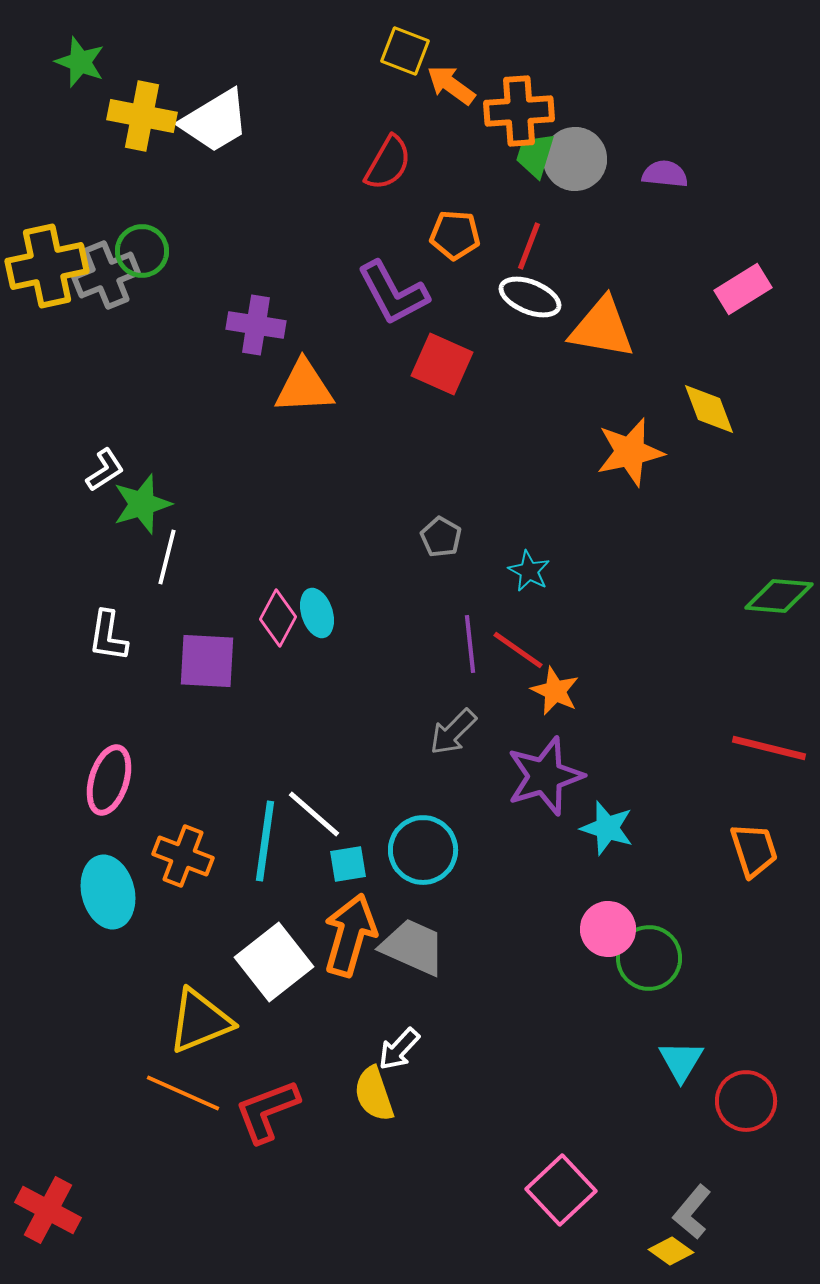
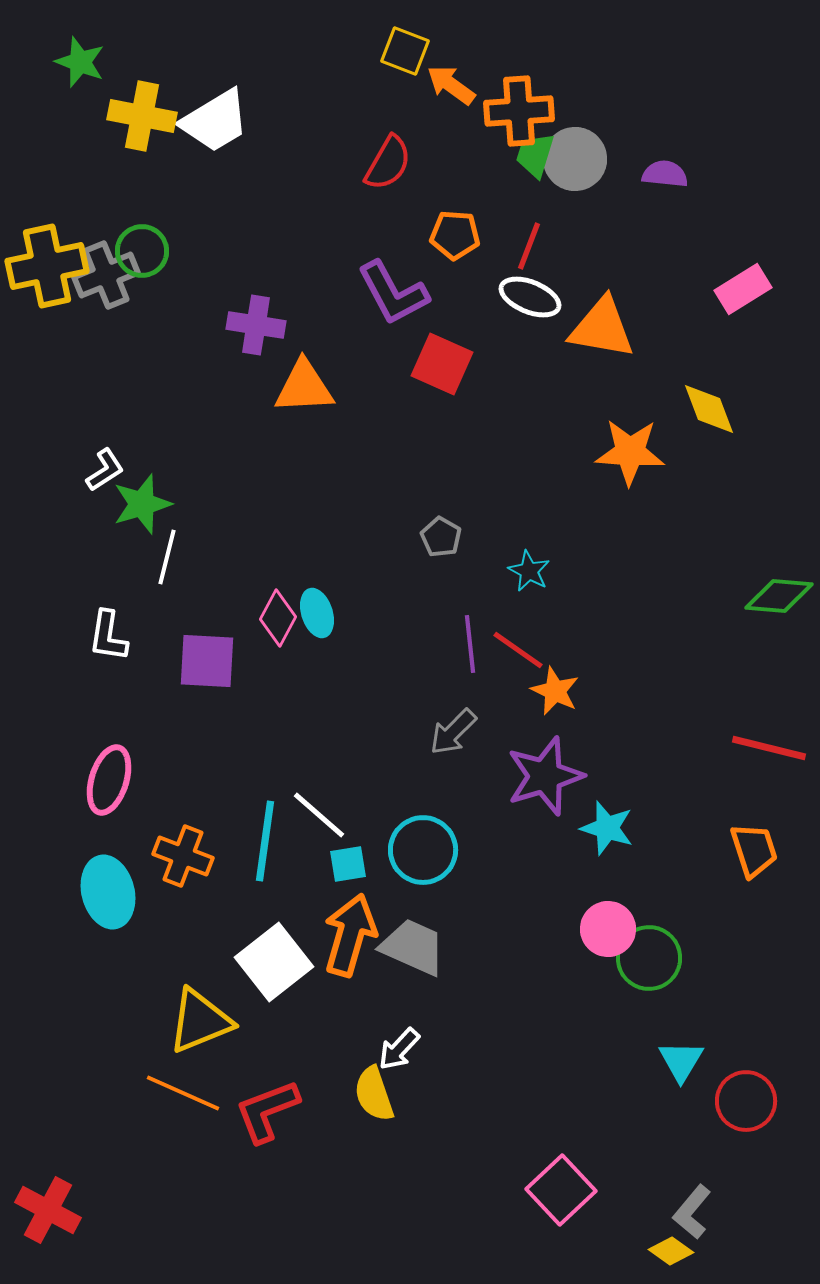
orange star at (630, 452): rotated 16 degrees clockwise
white line at (314, 814): moved 5 px right, 1 px down
